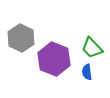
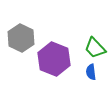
green trapezoid: moved 3 px right
blue semicircle: moved 4 px right
